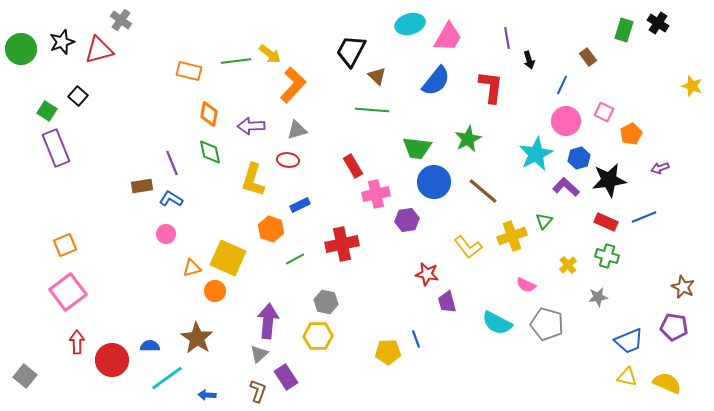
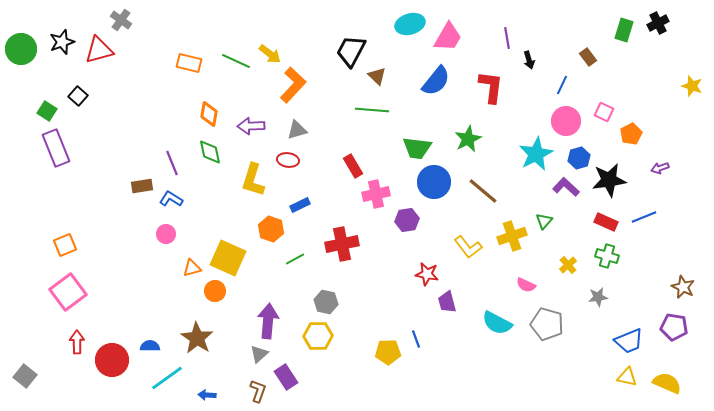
black cross at (658, 23): rotated 30 degrees clockwise
green line at (236, 61): rotated 32 degrees clockwise
orange rectangle at (189, 71): moved 8 px up
